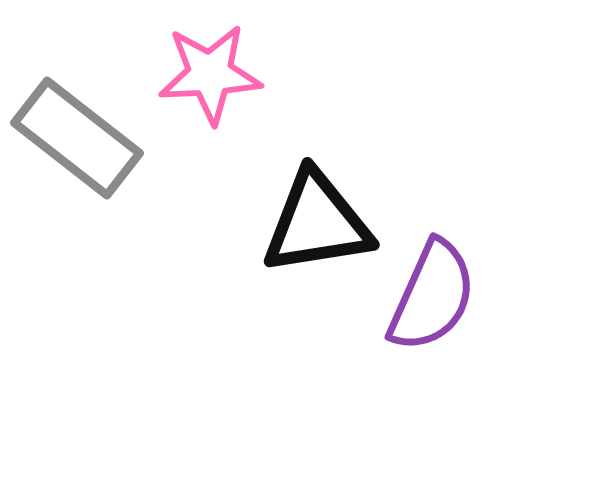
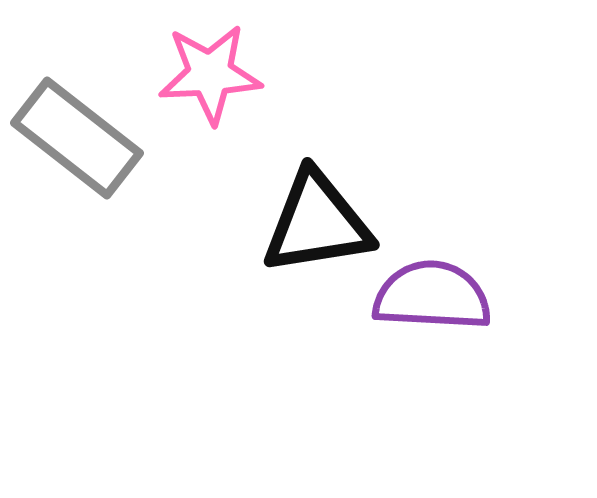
purple semicircle: rotated 111 degrees counterclockwise
